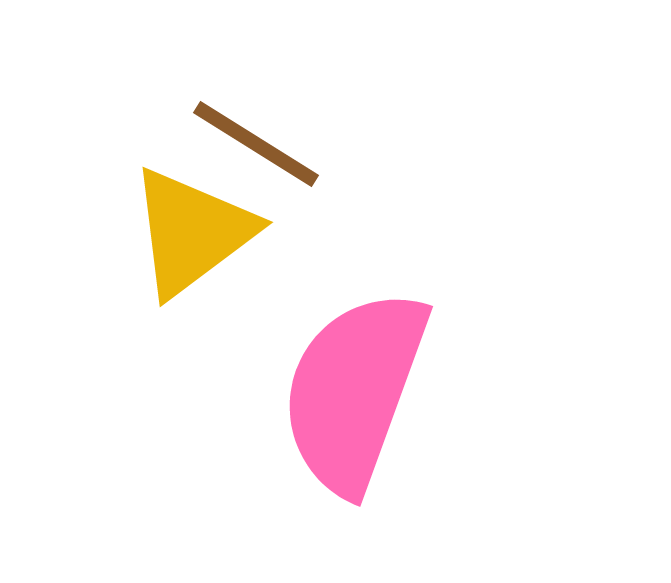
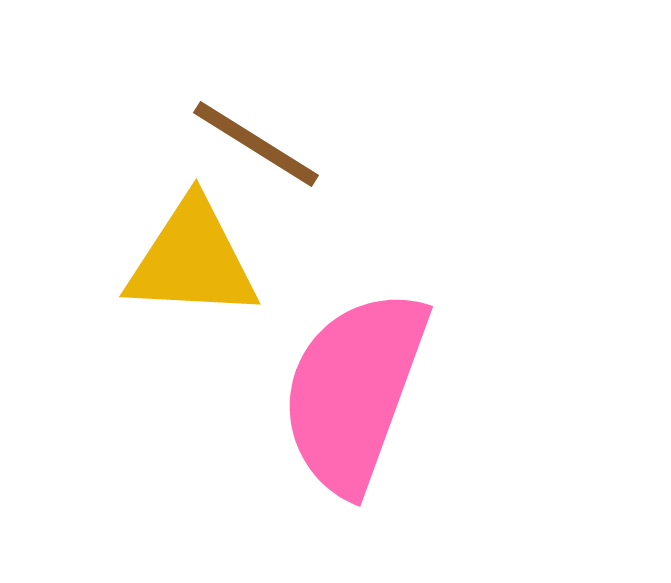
yellow triangle: moved 28 px down; rotated 40 degrees clockwise
